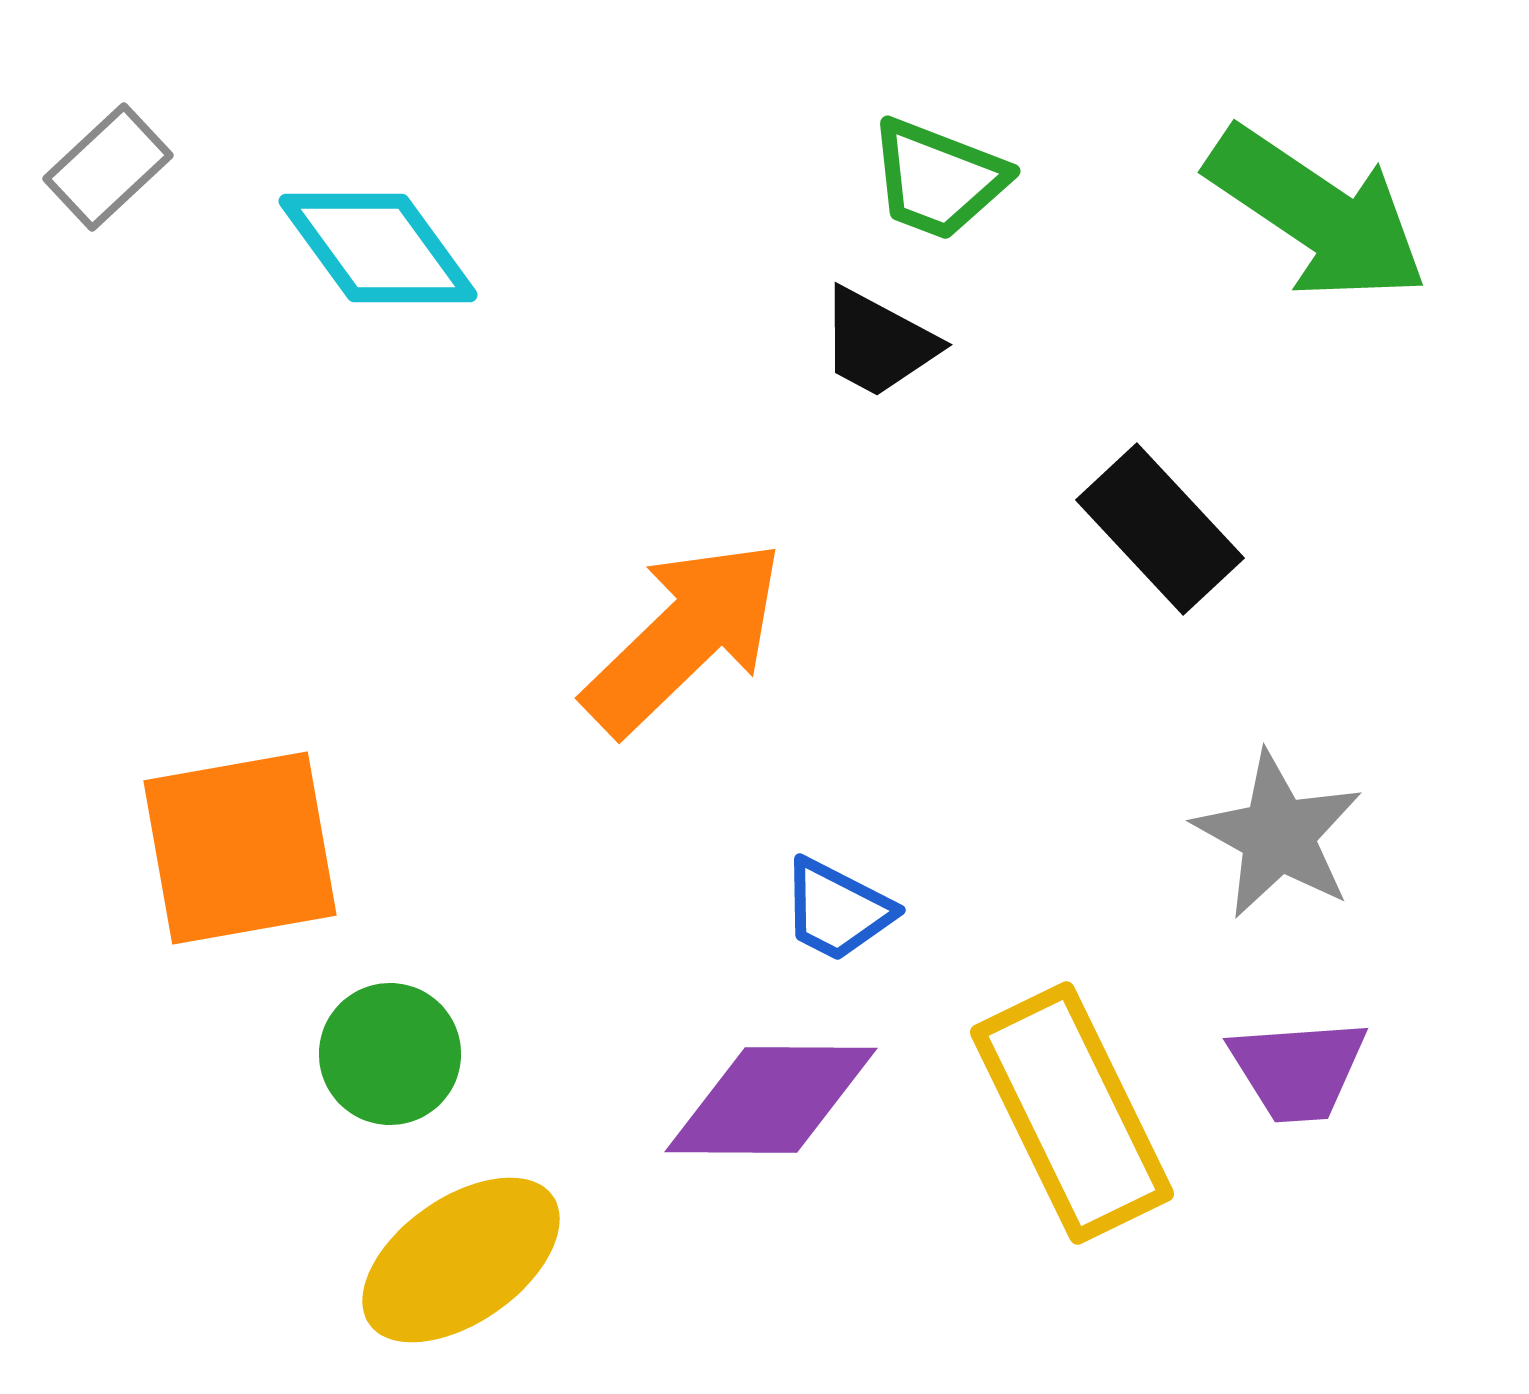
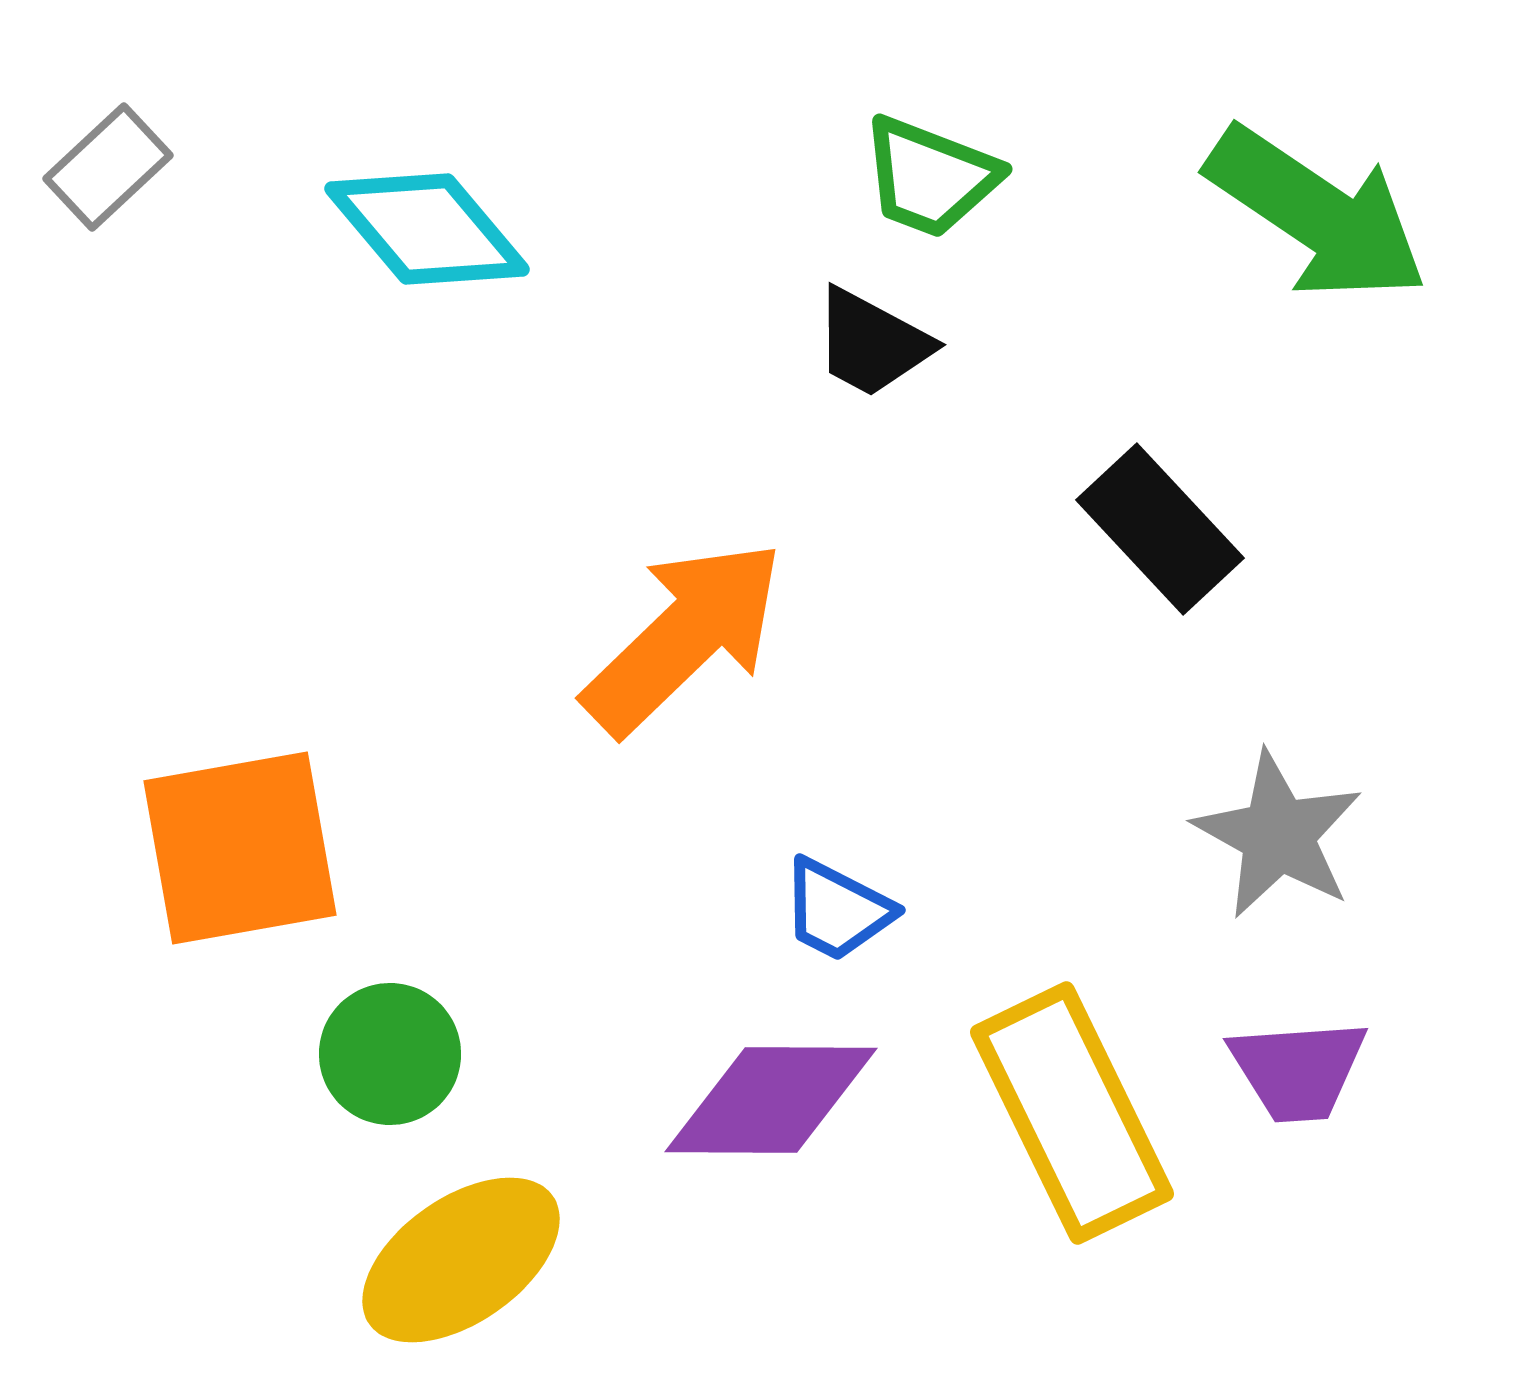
green trapezoid: moved 8 px left, 2 px up
cyan diamond: moved 49 px right, 19 px up; rotated 4 degrees counterclockwise
black trapezoid: moved 6 px left
